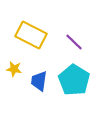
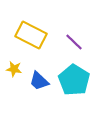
blue trapezoid: rotated 55 degrees counterclockwise
